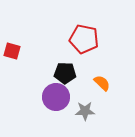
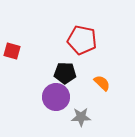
red pentagon: moved 2 px left, 1 px down
gray star: moved 4 px left, 6 px down
